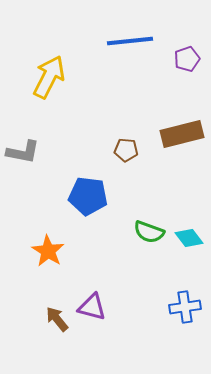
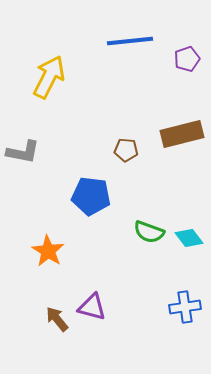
blue pentagon: moved 3 px right
